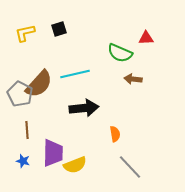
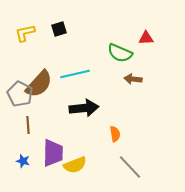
brown line: moved 1 px right, 5 px up
